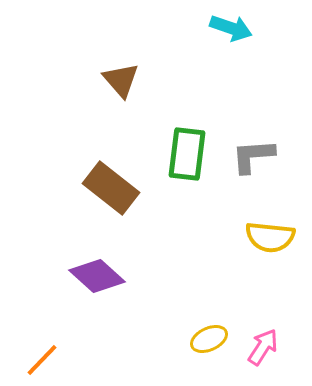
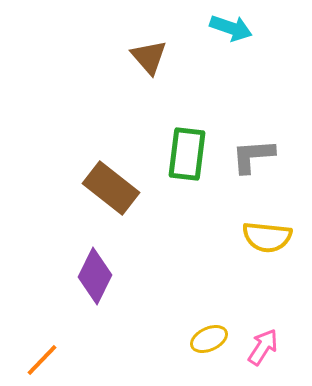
brown triangle: moved 28 px right, 23 px up
yellow semicircle: moved 3 px left
purple diamond: moved 2 px left; rotated 74 degrees clockwise
